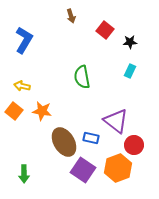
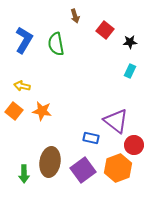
brown arrow: moved 4 px right
green semicircle: moved 26 px left, 33 px up
brown ellipse: moved 14 px left, 20 px down; rotated 40 degrees clockwise
purple square: rotated 20 degrees clockwise
